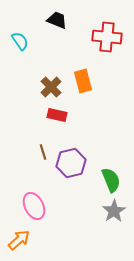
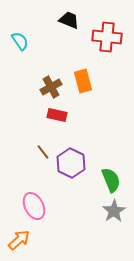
black trapezoid: moved 12 px right
brown cross: rotated 15 degrees clockwise
brown line: rotated 21 degrees counterclockwise
purple hexagon: rotated 20 degrees counterclockwise
